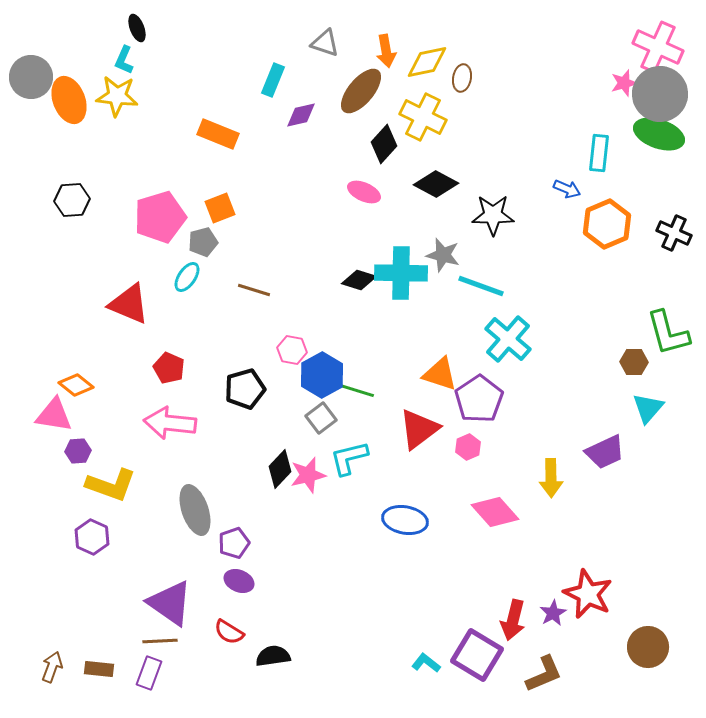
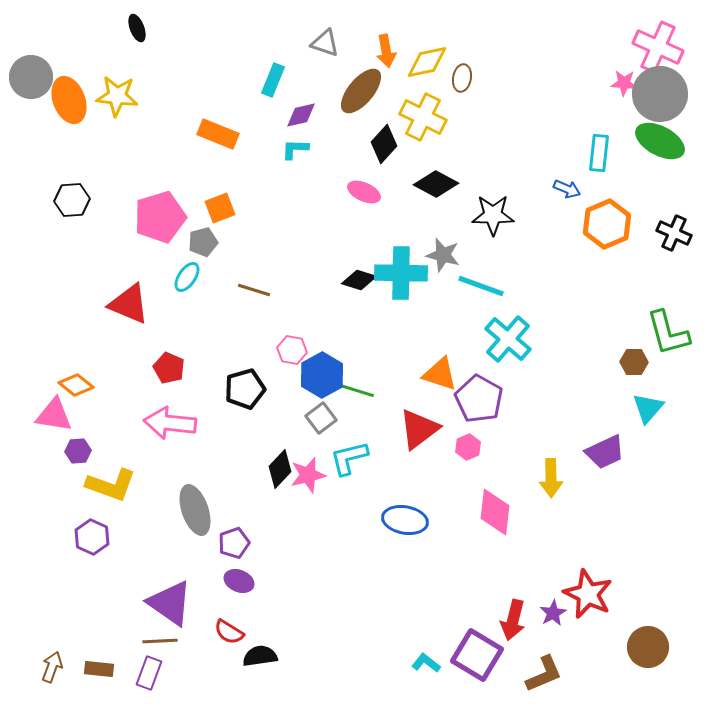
cyan L-shape at (124, 60): moved 171 px right, 89 px down; rotated 68 degrees clockwise
pink star at (624, 83): rotated 20 degrees clockwise
green ellipse at (659, 134): moved 1 px right, 7 px down; rotated 9 degrees clockwise
purple pentagon at (479, 399): rotated 9 degrees counterclockwise
pink diamond at (495, 512): rotated 48 degrees clockwise
black semicircle at (273, 656): moved 13 px left
